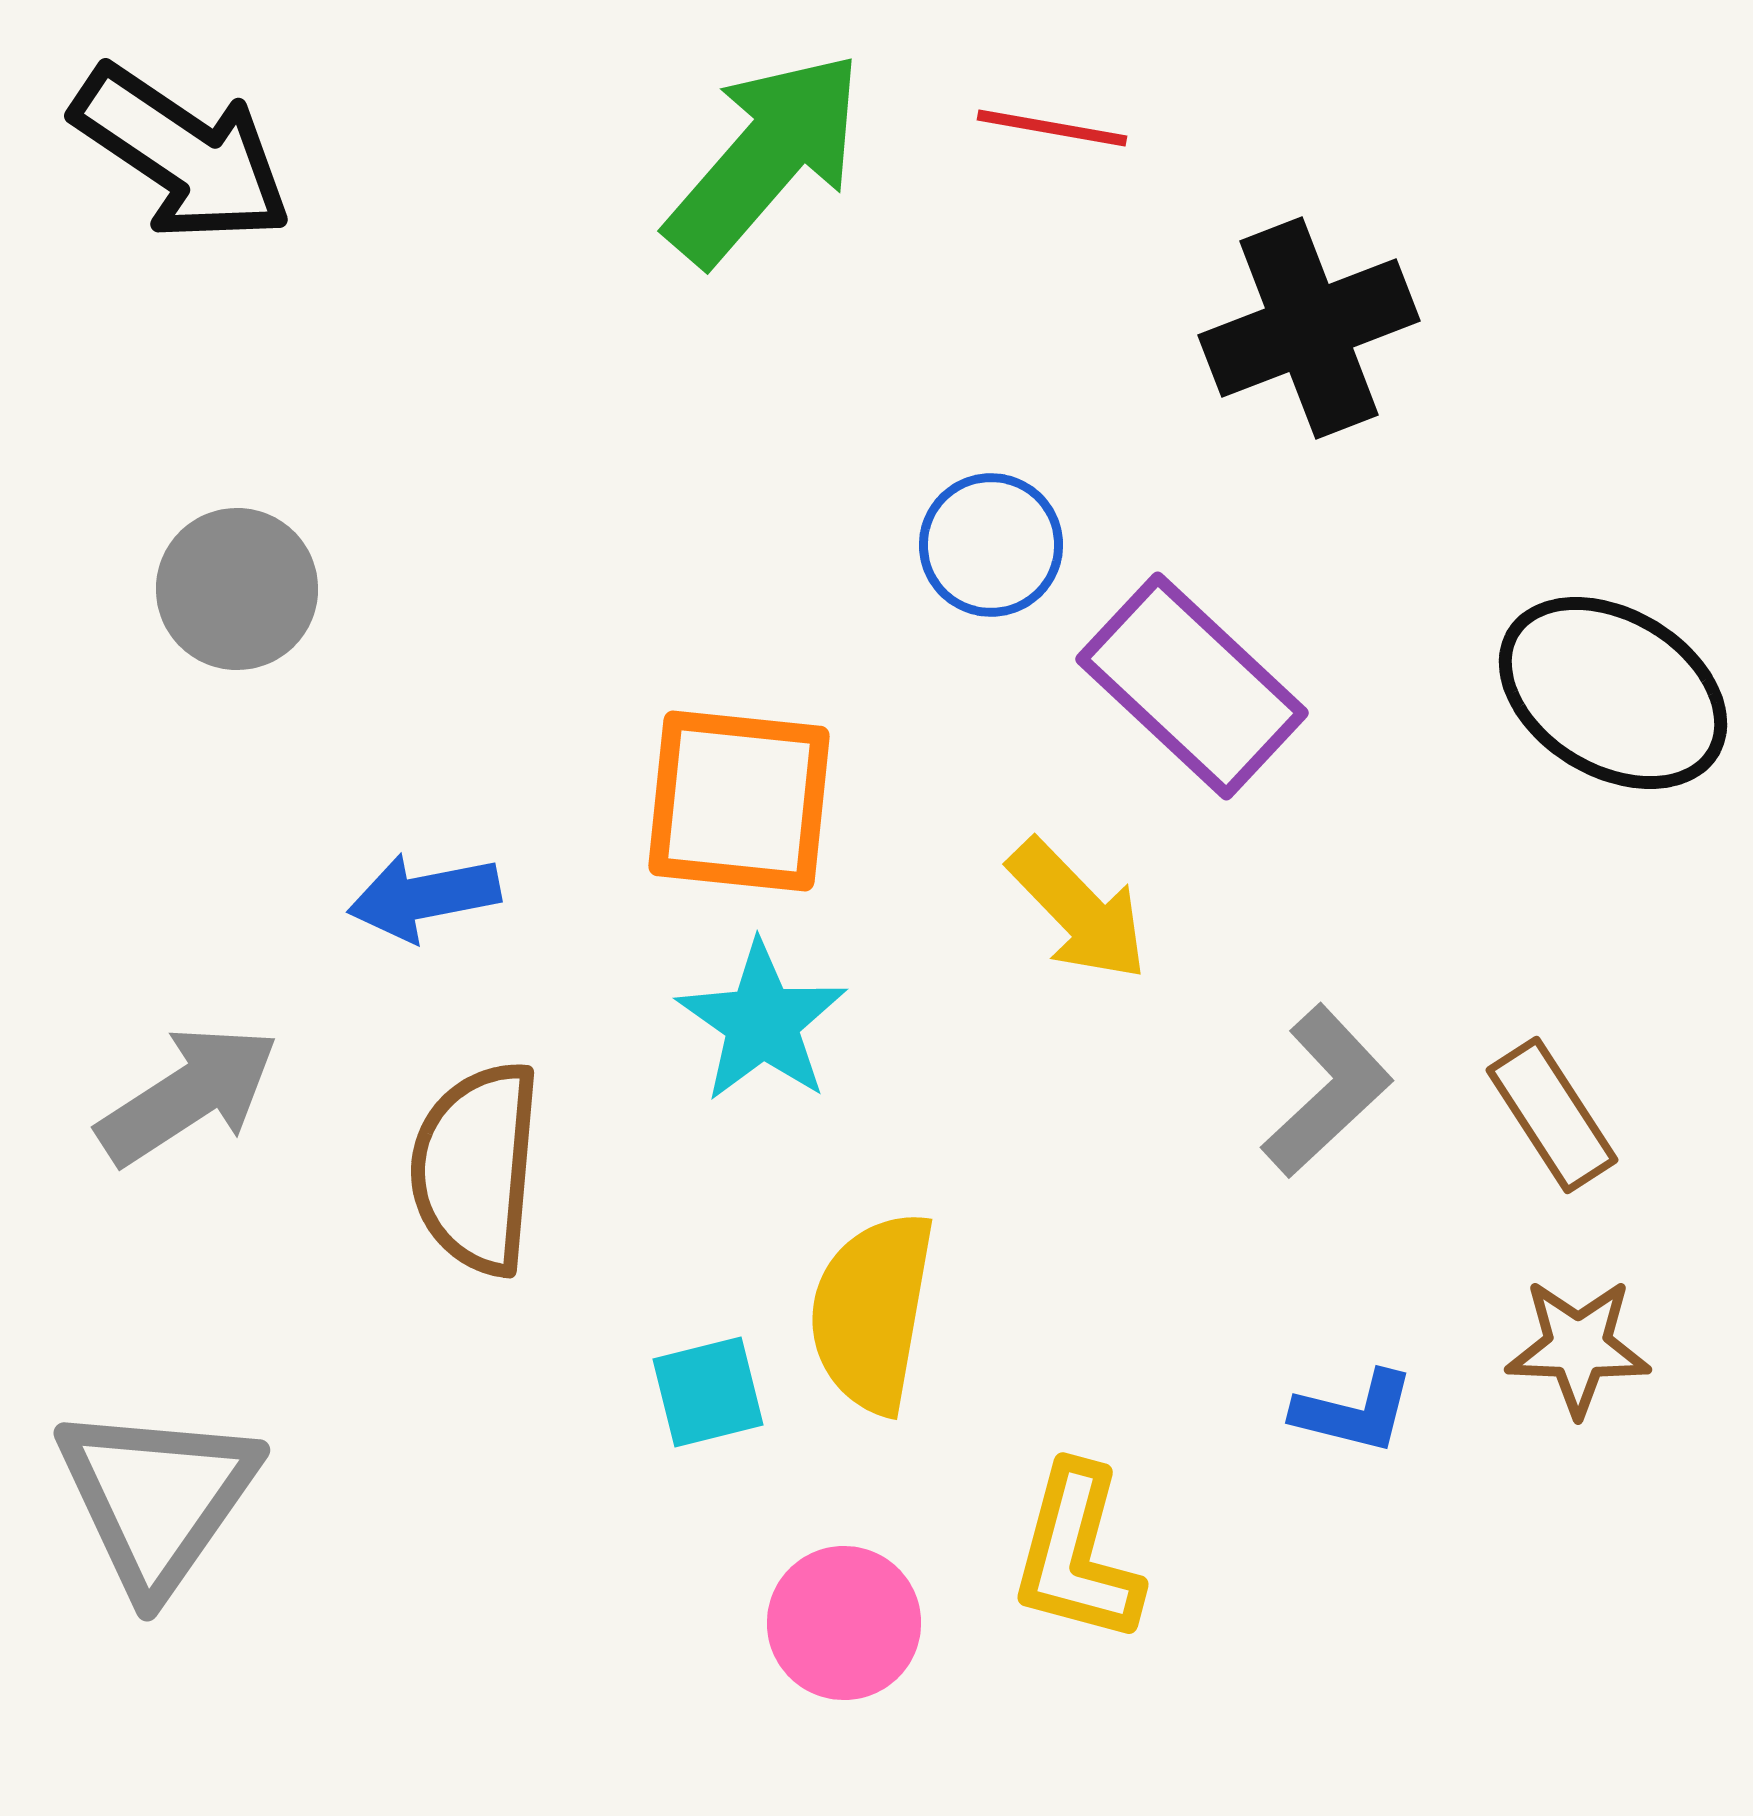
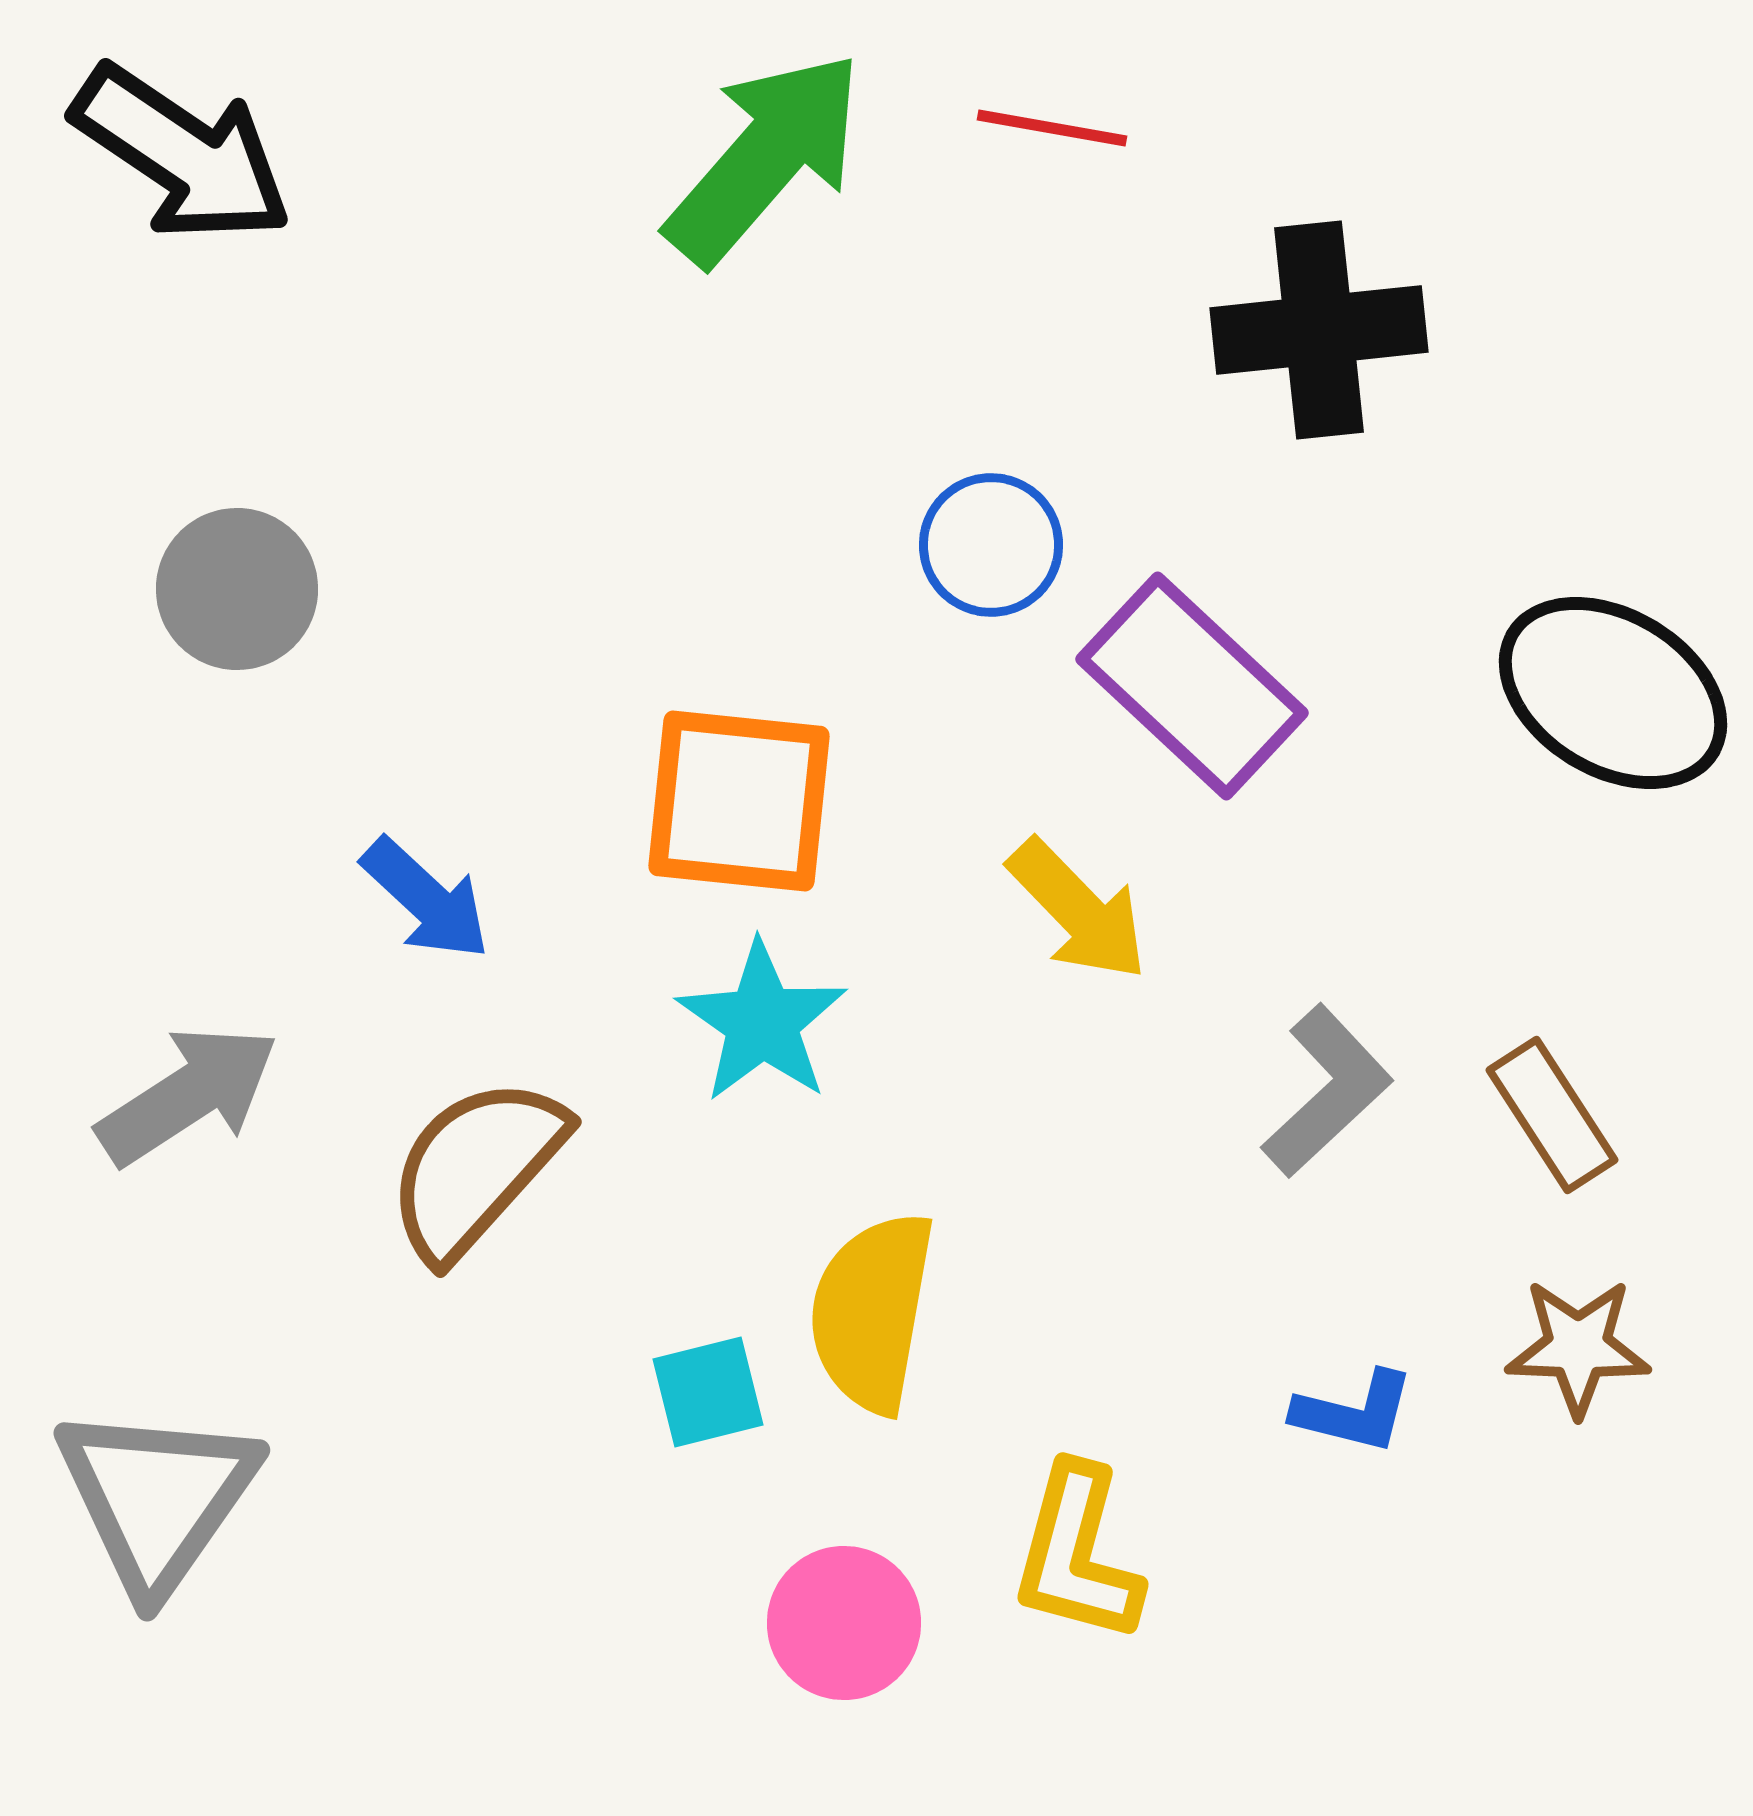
black cross: moved 10 px right, 2 px down; rotated 15 degrees clockwise
blue arrow: moved 2 px right, 2 px down; rotated 126 degrees counterclockwise
brown semicircle: rotated 37 degrees clockwise
